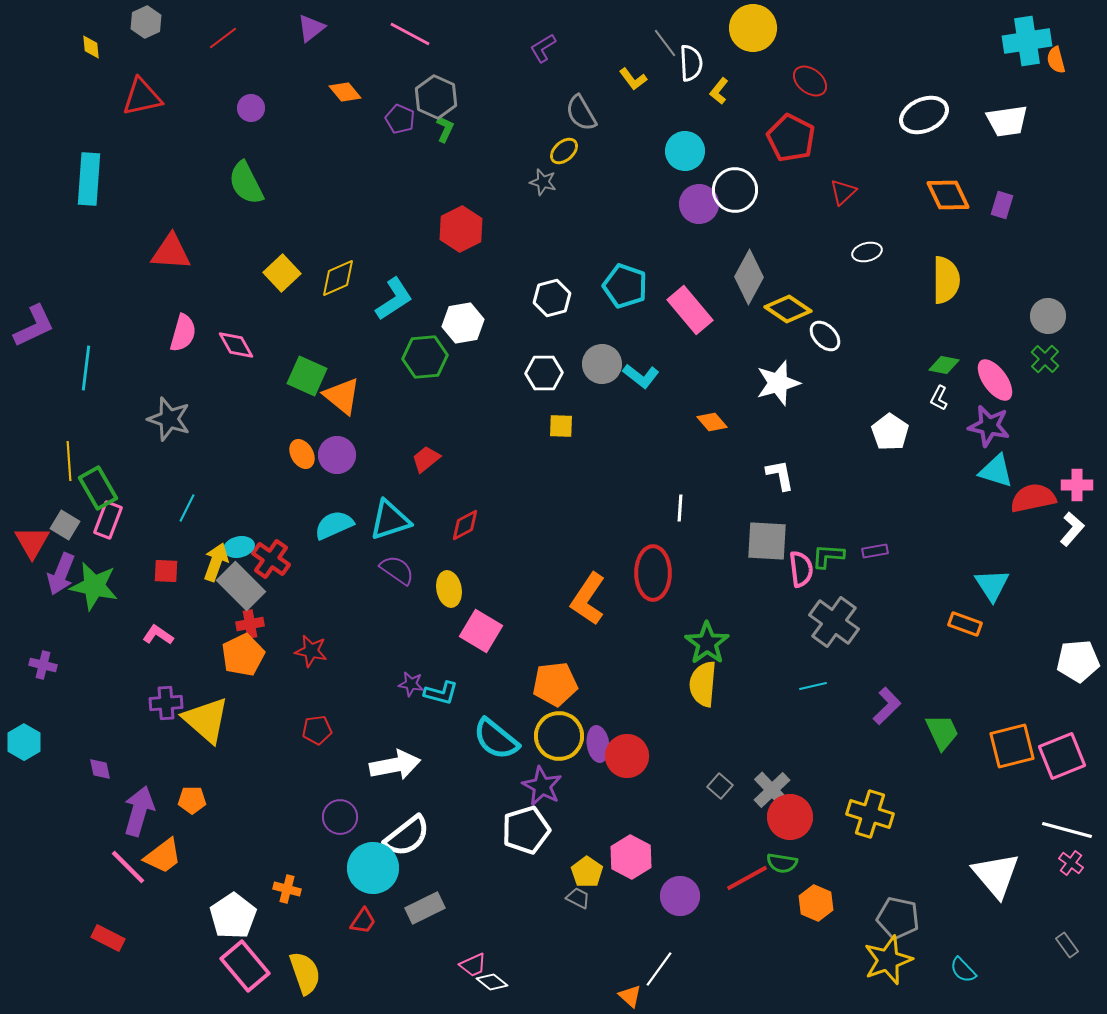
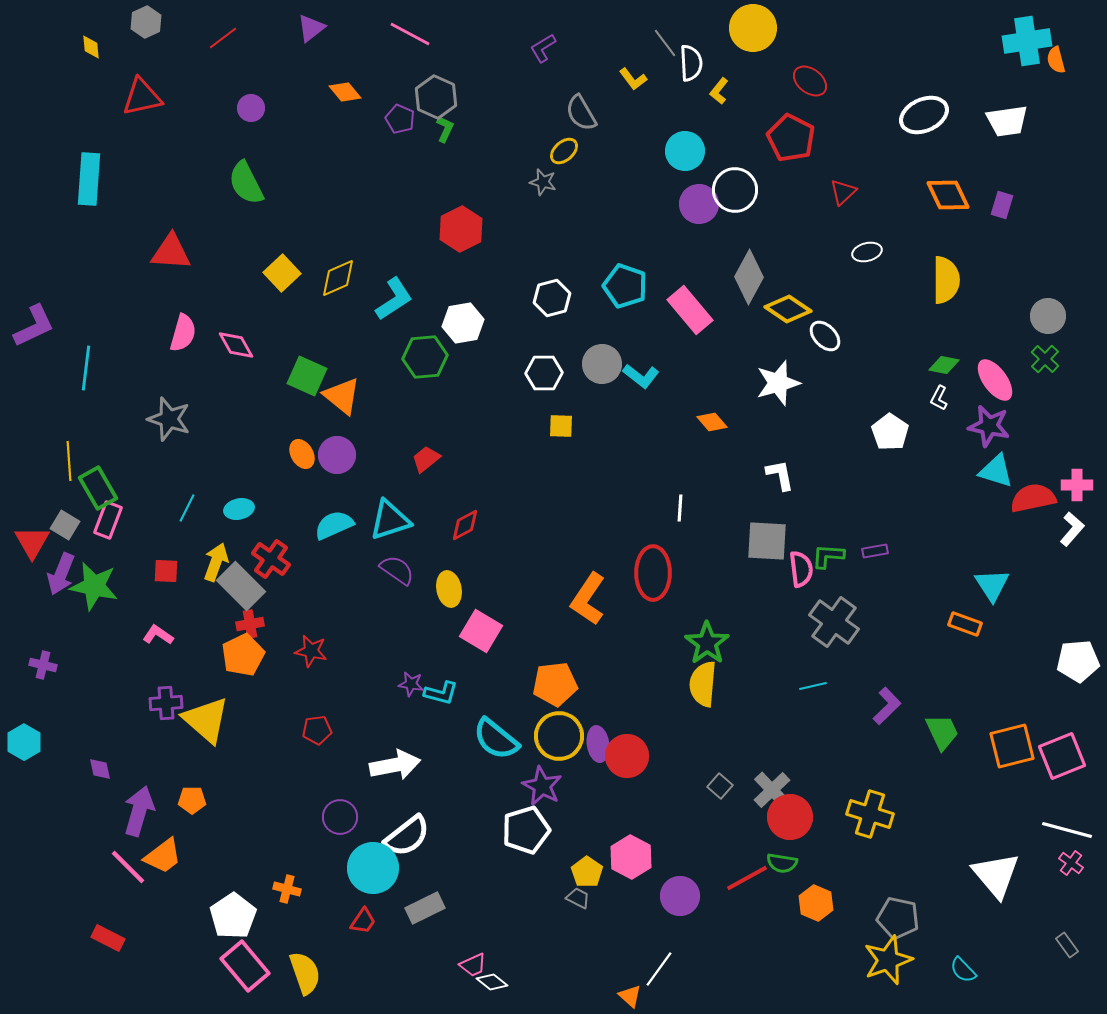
cyan ellipse at (239, 547): moved 38 px up
